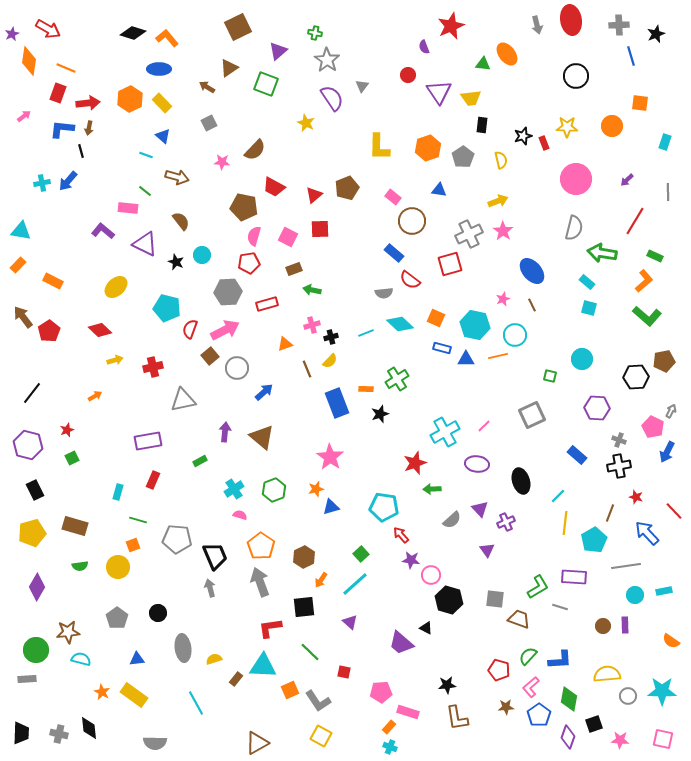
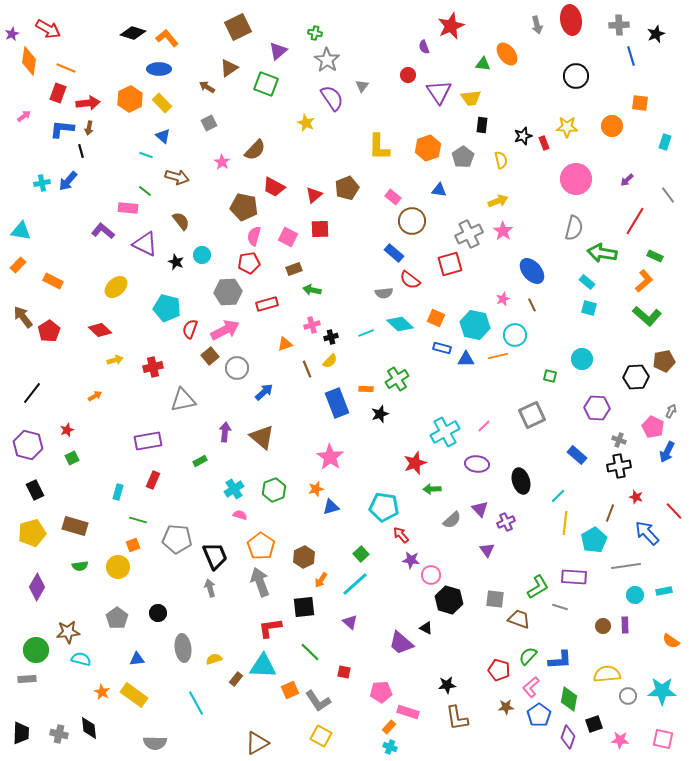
pink star at (222, 162): rotated 28 degrees clockwise
gray line at (668, 192): moved 3 px down; rotated 36 degrees counterclockwise
